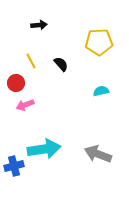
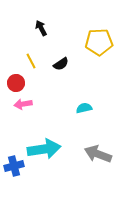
black arrow: moved 2 px right, 3 px down; rotated 112 degrees counterclockwise
black semicircle: rotated 98 degrees clockwise
cyan semicircle: moved 17 px left, 17 px down
pink arrow: moved 2 px left, 1 px up; rotated 12 degrees clockwise
